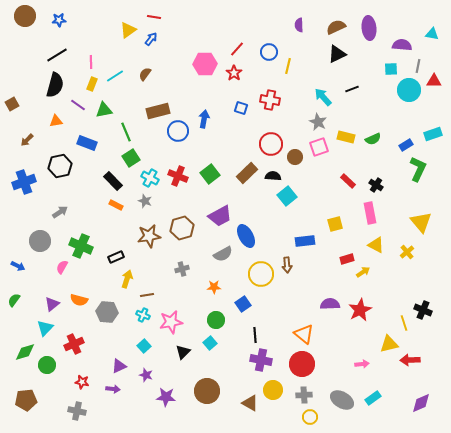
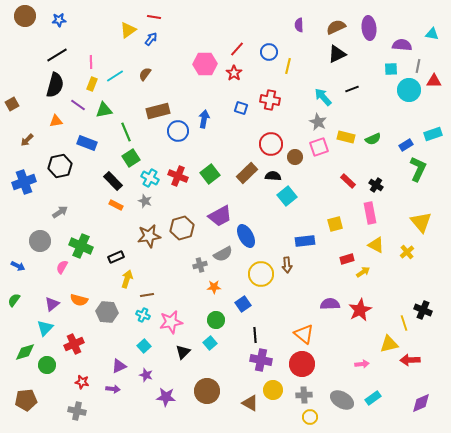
gray cross at (182, 269): moved 18 px right, 4 px up
